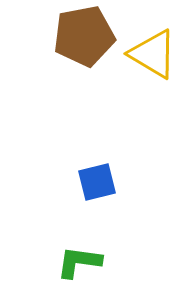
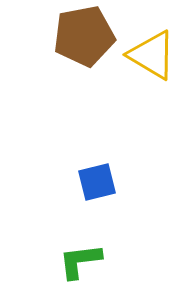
yellow triangle: moved 1 px left, 1 px down
green L-shape: moved 1 px right, 1 px up; rotated 15 degrees counterclockwise
